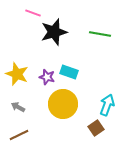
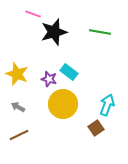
pink line: moved 1 px down
green line: moved 2 px up
cyan rectangle: rotated 18 degrees clockwise
purple star: moved 2 px right, 2 px down
